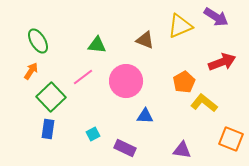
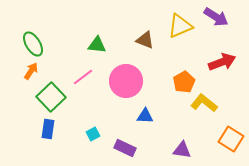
green ellipse: moved 5 px left, 3 px down
orange square: rotated 10 degrees clockwise
